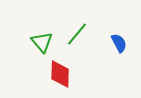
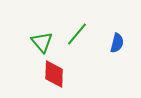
blue semicircle: moved 2 px left; rotated 42 degrees clockwise
red diamond: moved 6 px left
